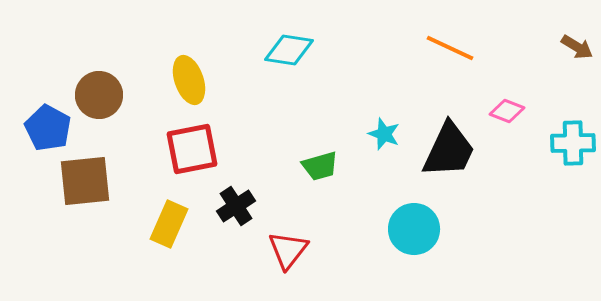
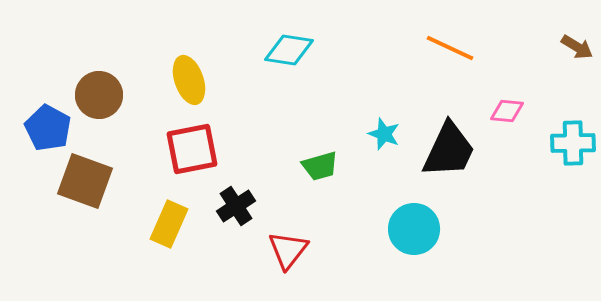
pink diamond: rotated 16 degrees counterclockwise
brown square: rotated 26 degrees clockwise
